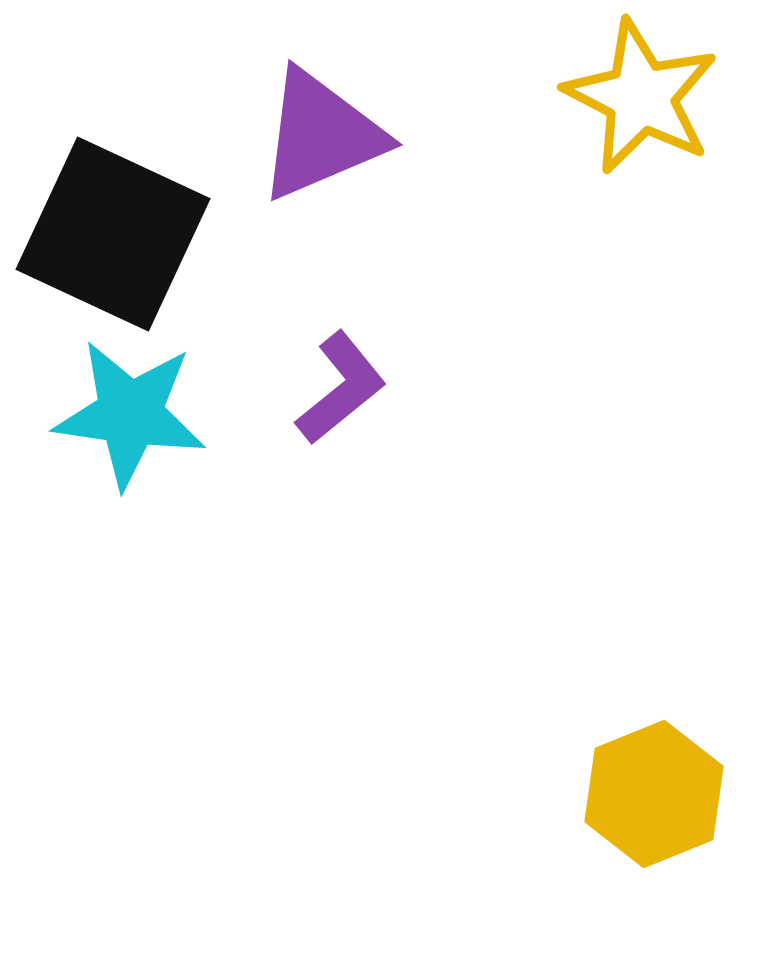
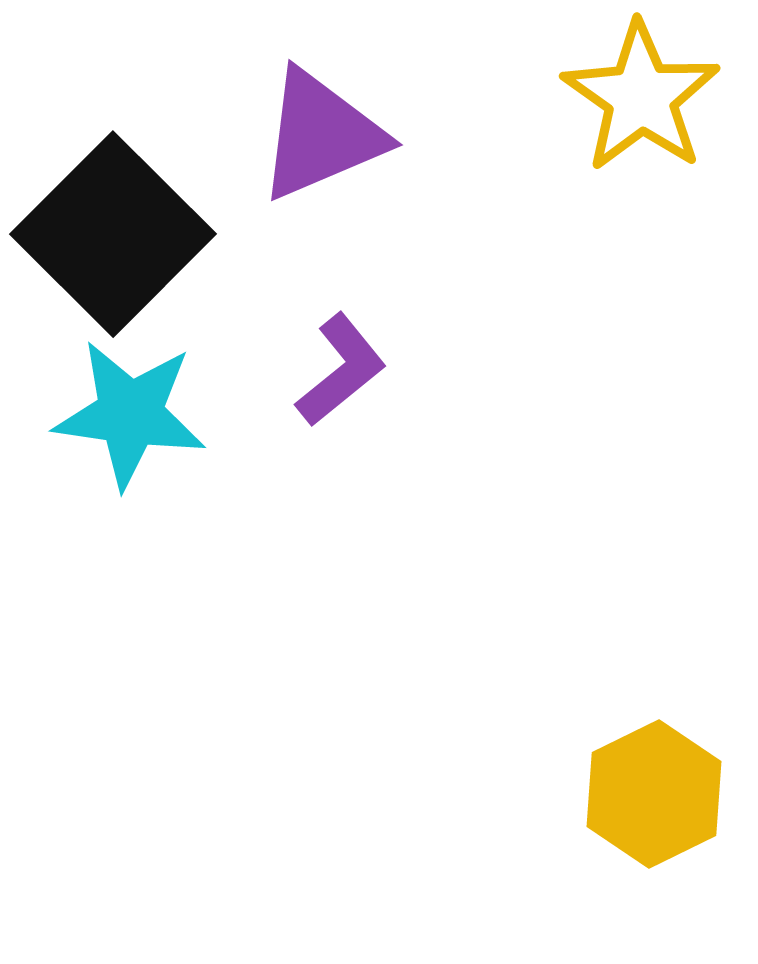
yellow star: rotated 8 degrees clockwise
black square: rotated 20 degrees clockwise
purple L-shape: moved 18 px up
yellow hexagon: rotated 4 degrees counterclockwise
